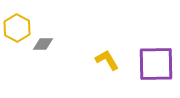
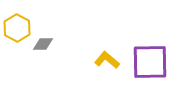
yellow L-shape: rotated 20 degrees counterclockwise
purple square: moved 6 px left, 2 px up
